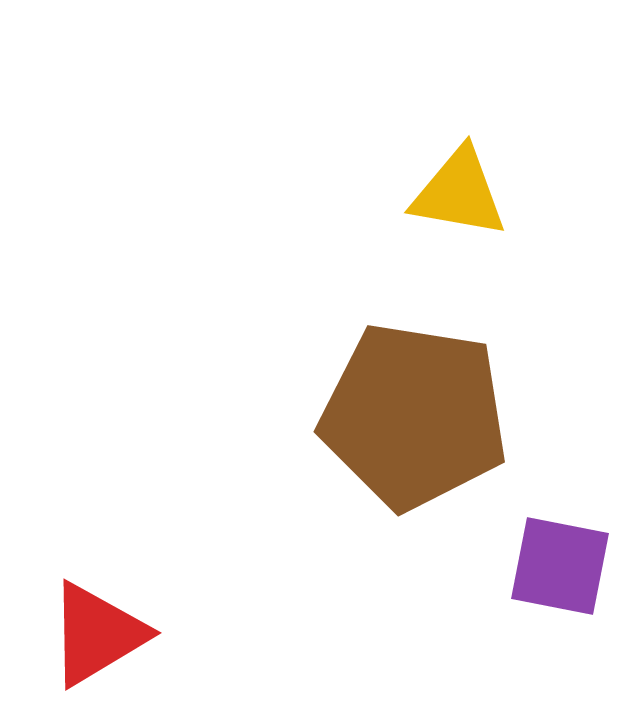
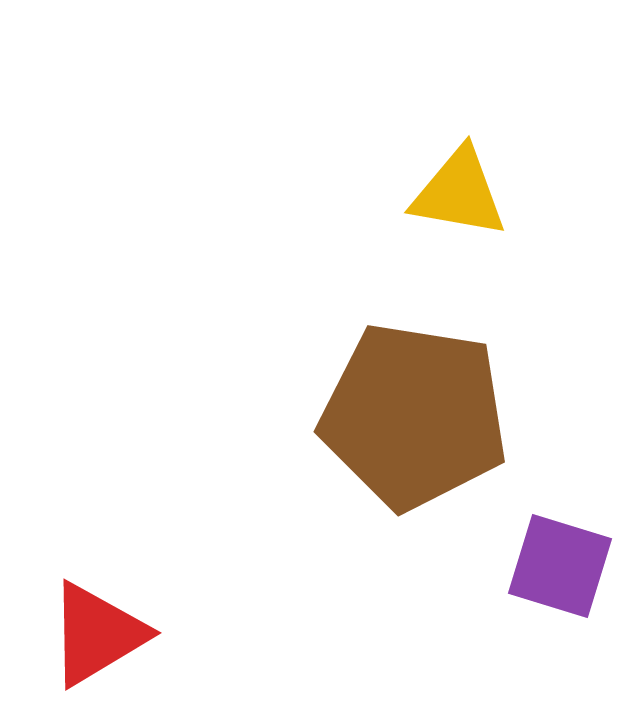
purple square: rotated 6 degrees clockwise
